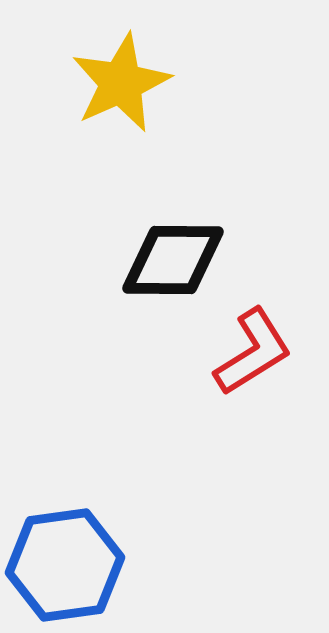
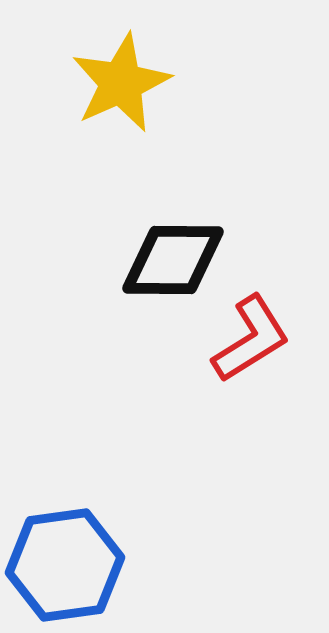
red L-shape: moved 2 px left, 13 px up
